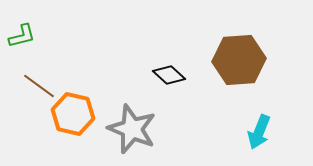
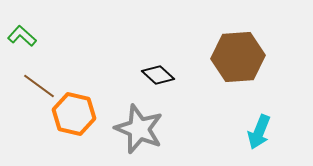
green L-shape: rotated 124 degrees counterclockwise
brown hexagon: moved 1 px left, 3 px up
black diamond: moved 11 px left
orange hexagon: moved 1 px right
gray star: moved 7 px right
